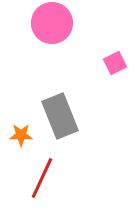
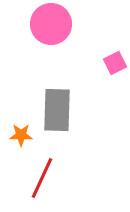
pink circle: moved 1 px left, 1 px down
gray rectangle: moved 3 px left, 6 px up; rotated 24 degrees clockwise
